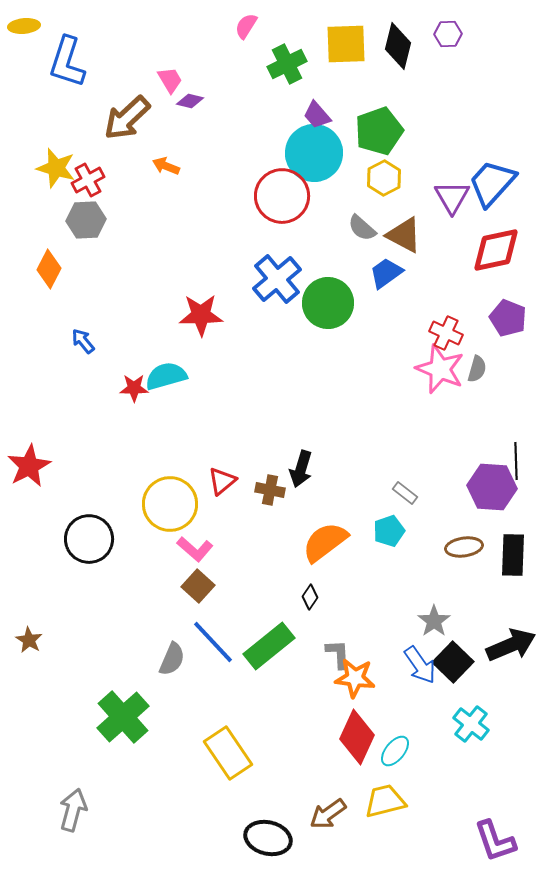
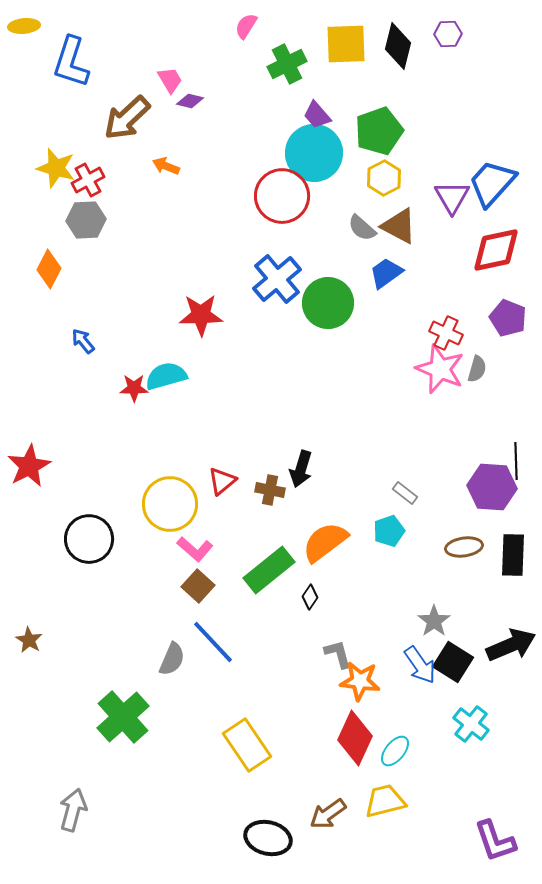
blue L-shape at (67, 62): moved 4 px right
brown triangle at (404, 235): moved 5 px left, 9 px up
green rectangle at (269, 646): moved 76 px up
gray L-shape at (338, 654): rotated 12 degrees counterclockwise
black square at (453, 662): rotated 12 degrees counterclockwise
orange star at (355, 678): moved 5 px right, 3 px down
red diamond at (357, 737): moved 2 px left, 1 px down
yellow rectangle at (228, 753): moved 19 px right, 8 px up
